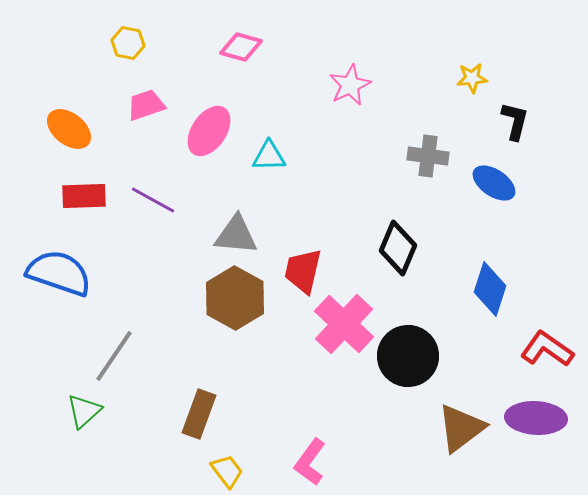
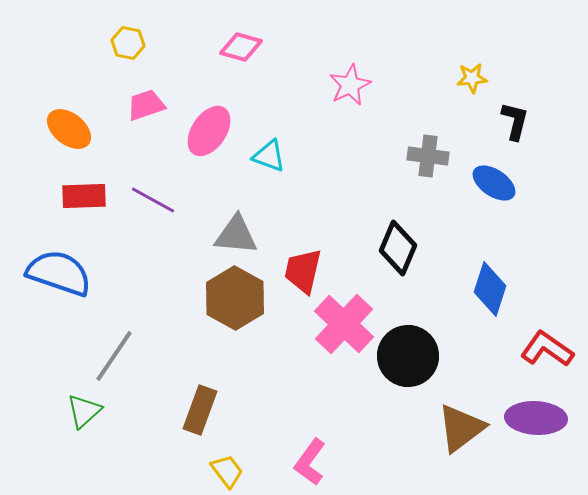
cyan triangle: rotated 21 degrees clockwise
brown rectangle: moved 1 px right, 4 px up
